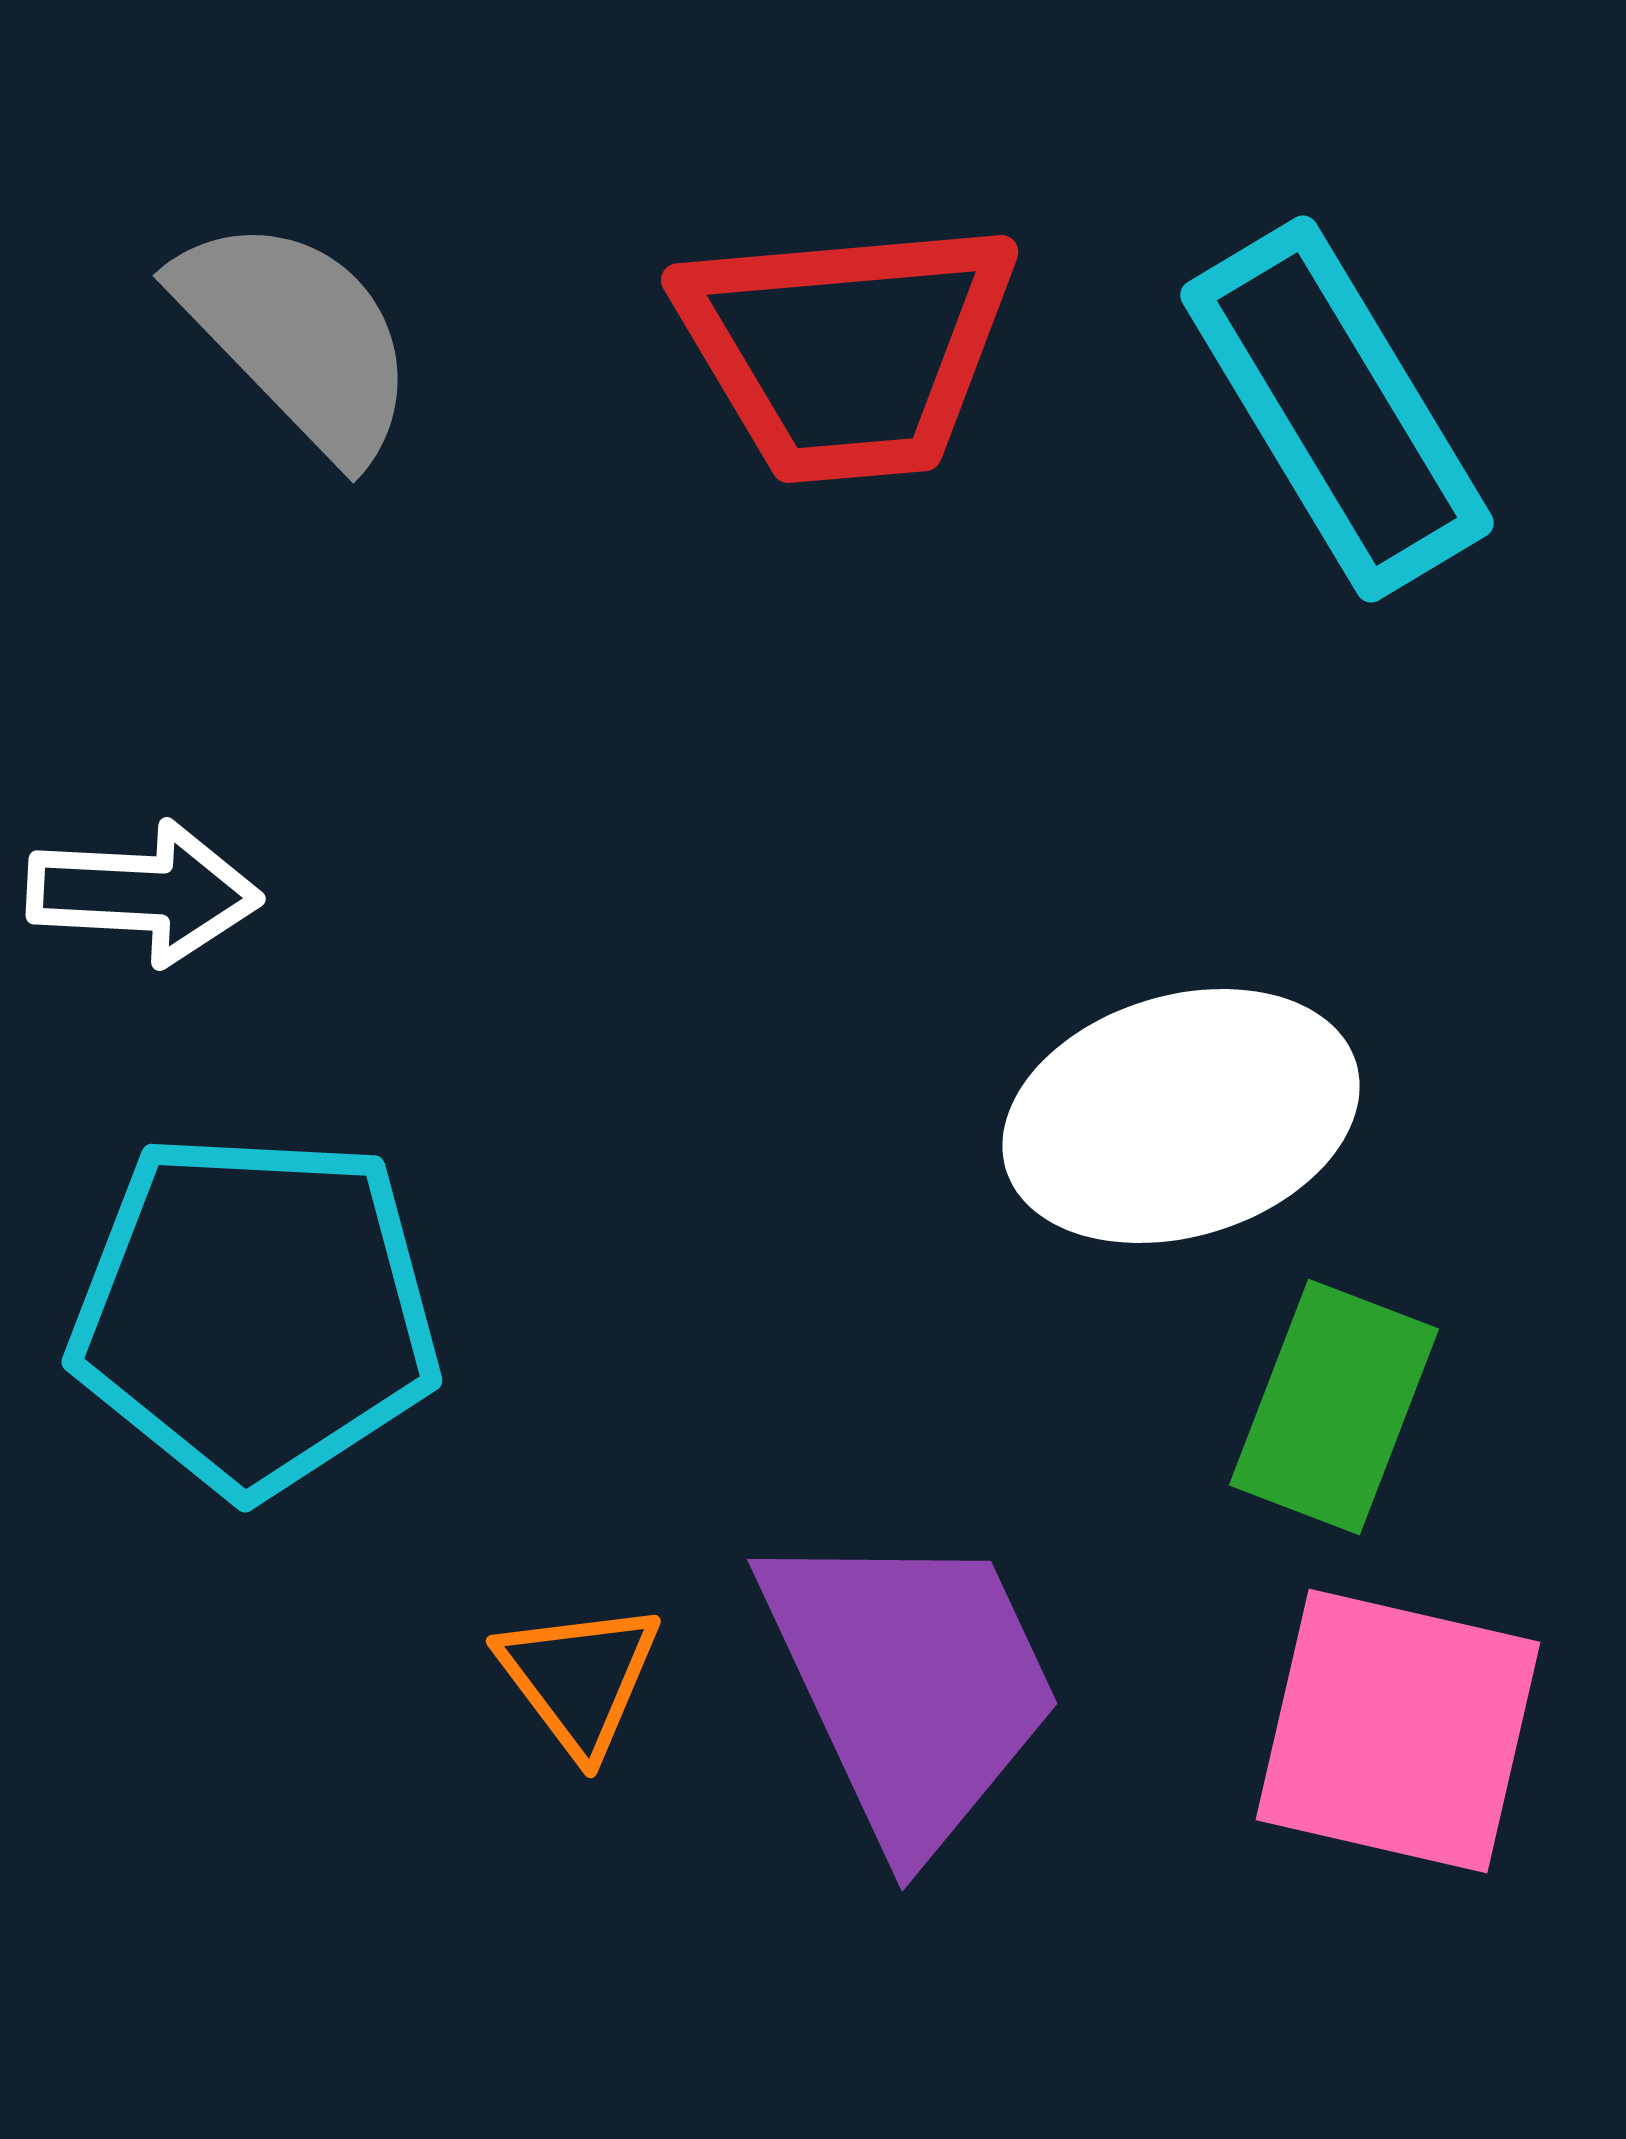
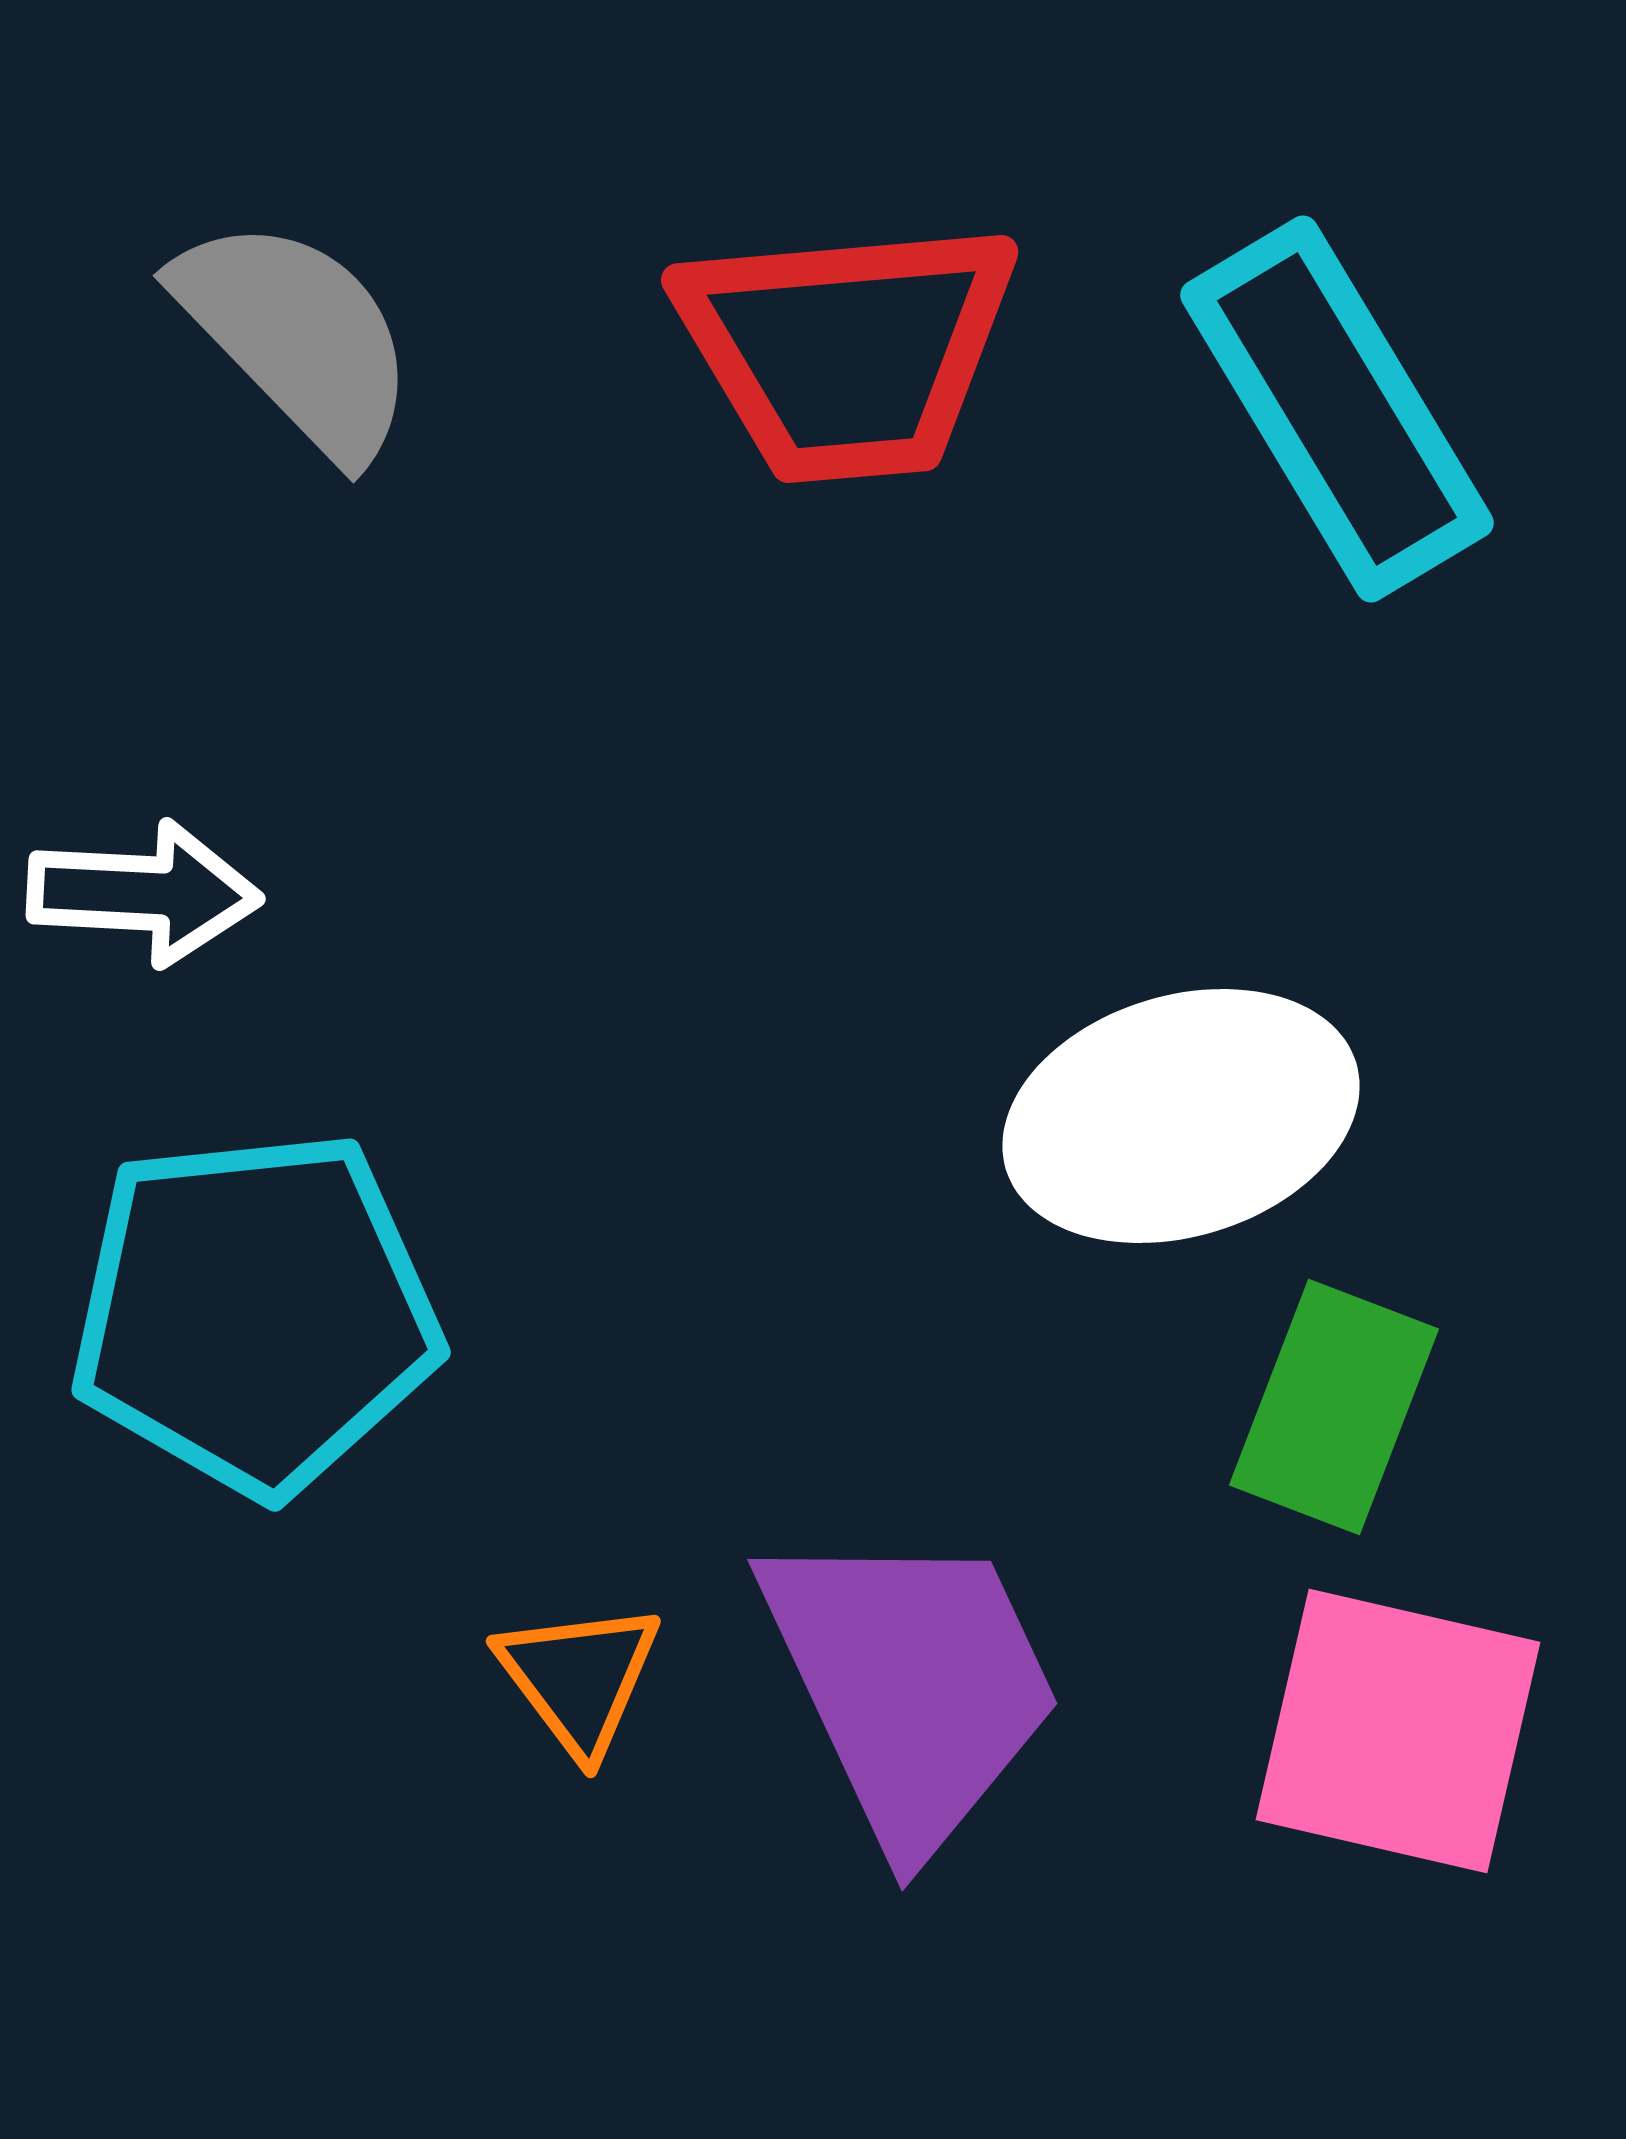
cyan pentagon: rotated 9 degrees counterclockwise
